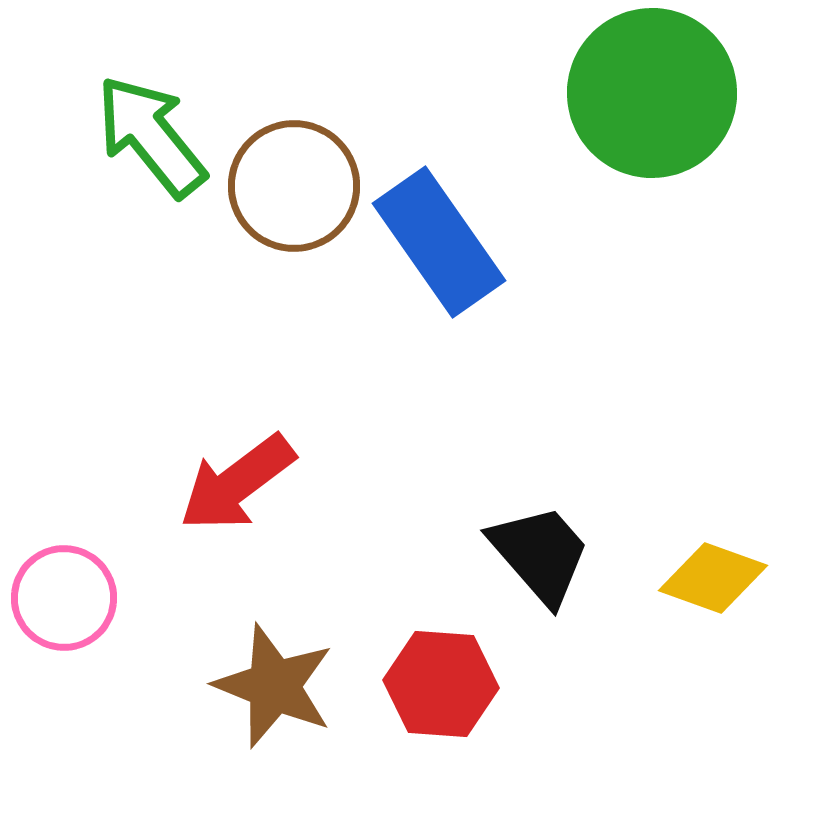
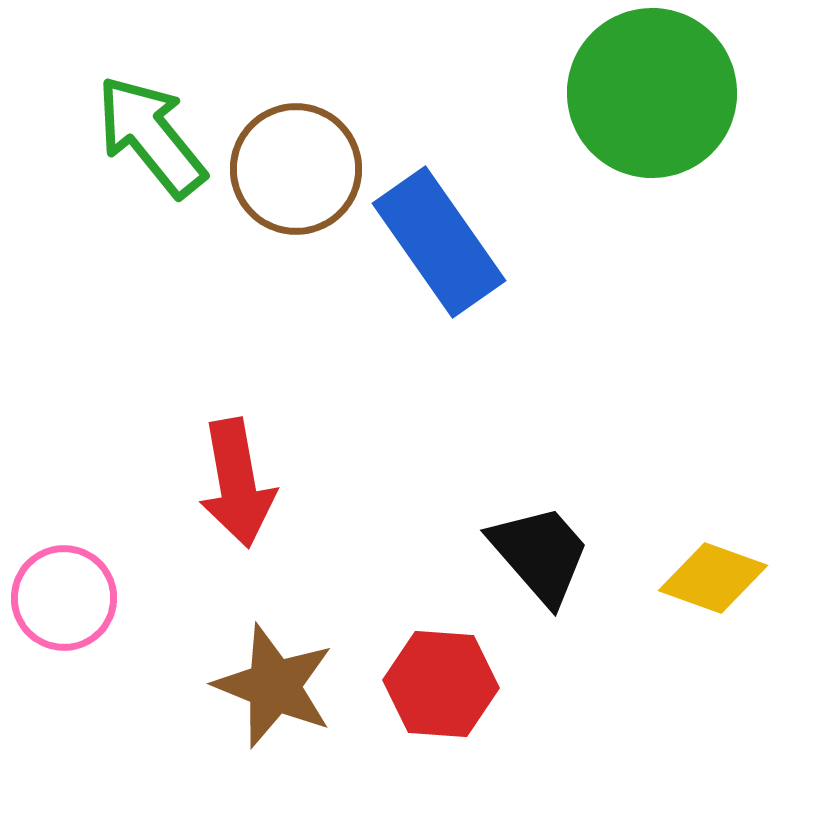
brown circle: moved 2 px right, 17 px up
red arrow: rotated 63 degrees counterclockwise
